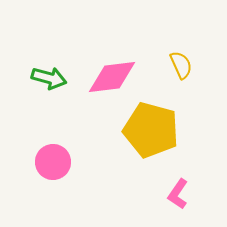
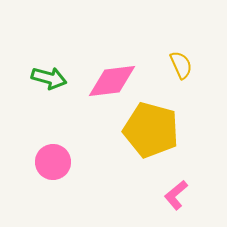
pink diamond: moved 4 px down
pink L-shape: moved 2 px left, 1 px down; rotated 16 degrees clockwise
